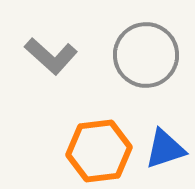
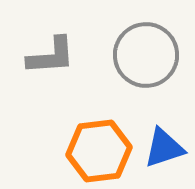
gray L-shape: rotated 46 degrees counterclockwise
blue triangle: moved 1 px left, 1 px up
